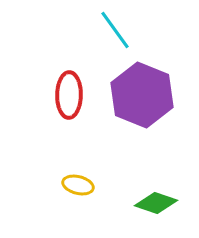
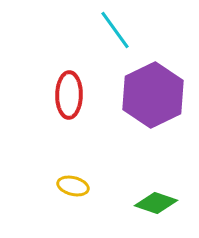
purple hexagon: moved 11 px right; rotated 12 degrees clockwise
yellow ellipse: moved 5 px left, 1 px down
